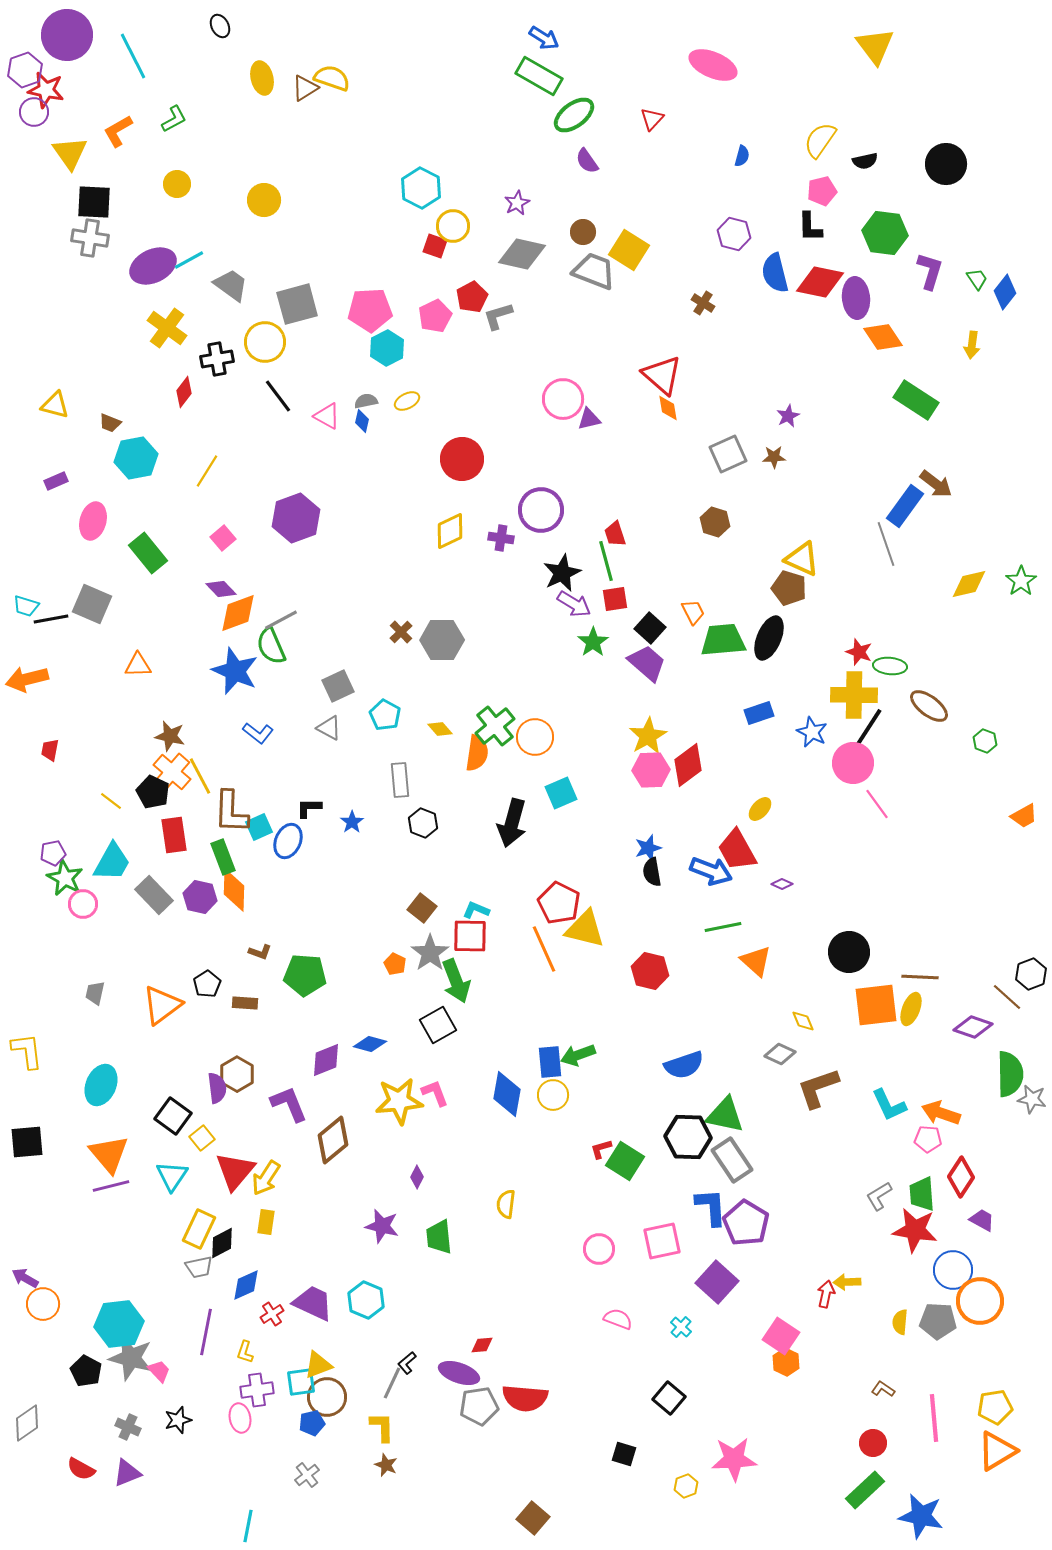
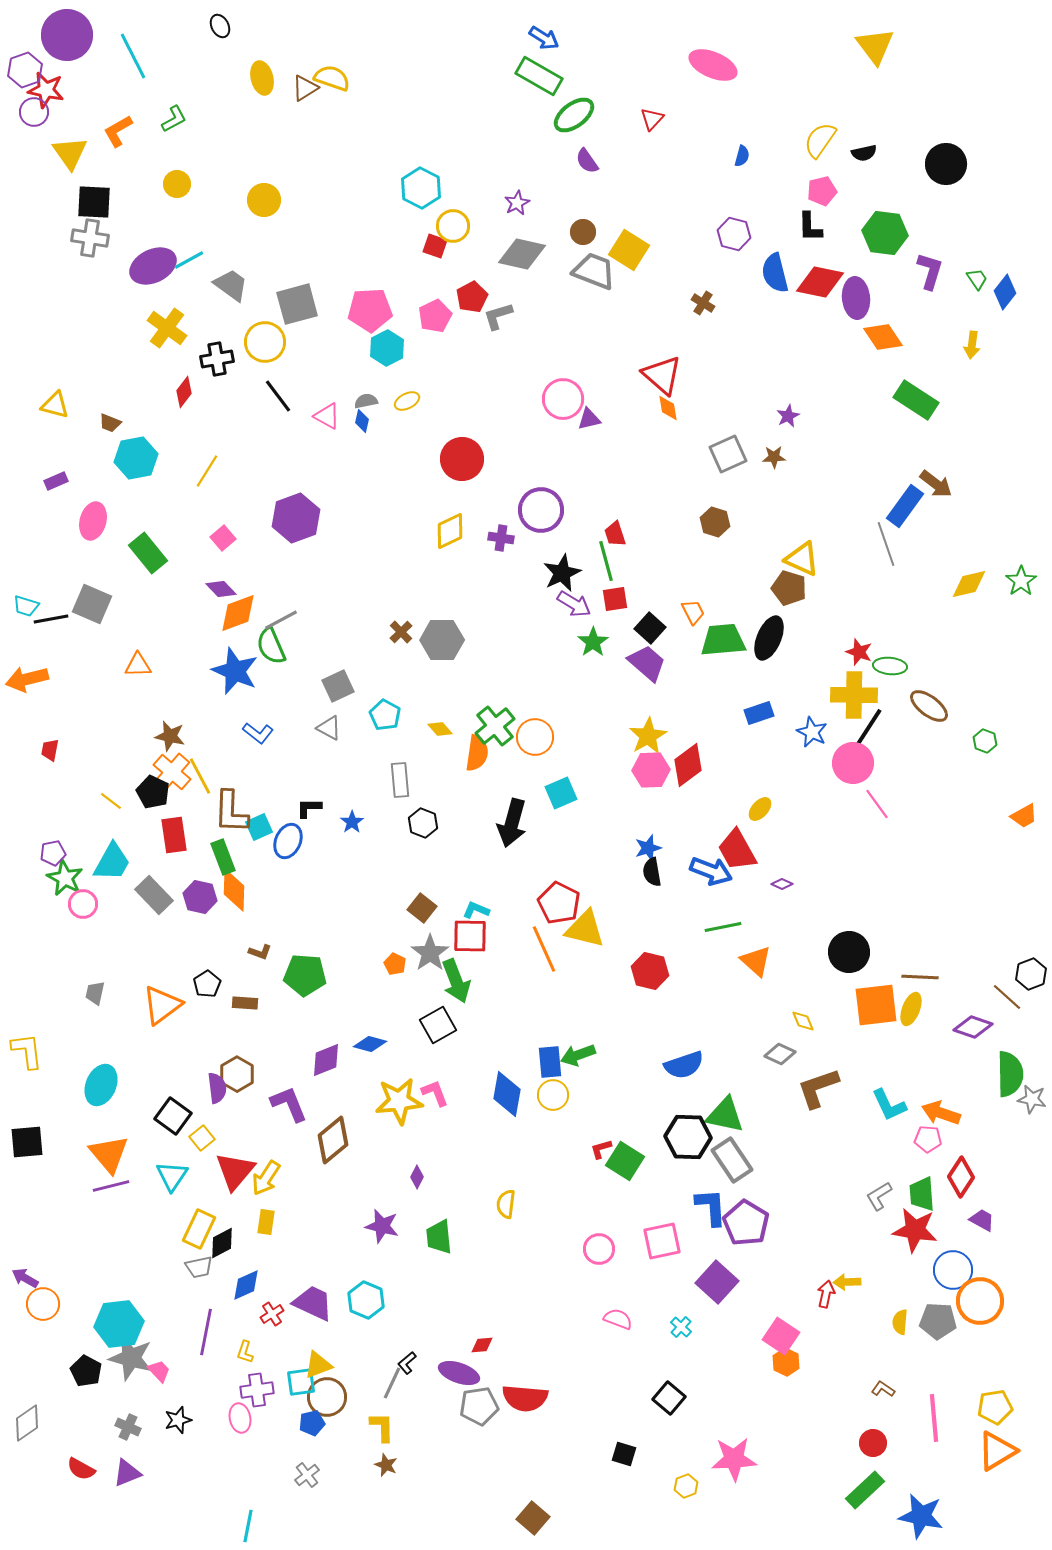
black semicircle at (865, 161): moved 1 px left, 8 px up
